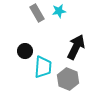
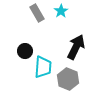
cyan star: moved 2 px right; rotated 24 degrees counterclockwise
